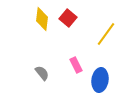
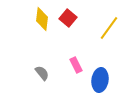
yellow line: moved 3 px right, 6 px up
